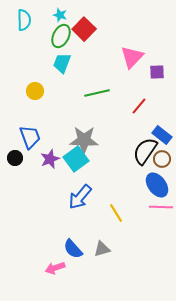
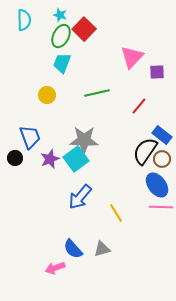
yellow circle: moved 12 px right, 4 px down
